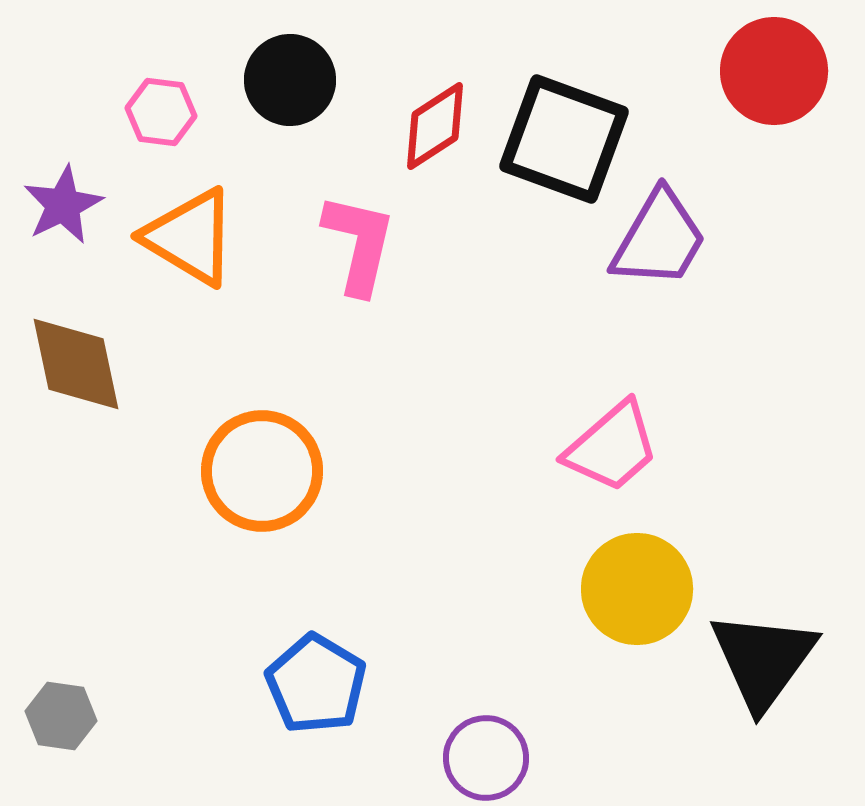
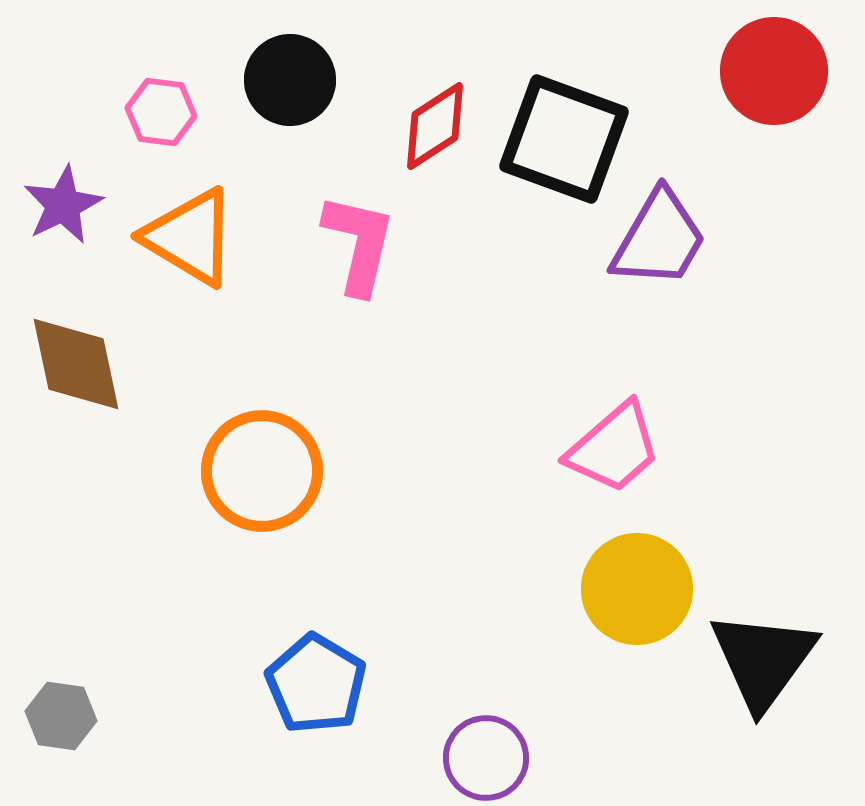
pink trapezoid: moved 2 px right, 1 px down
